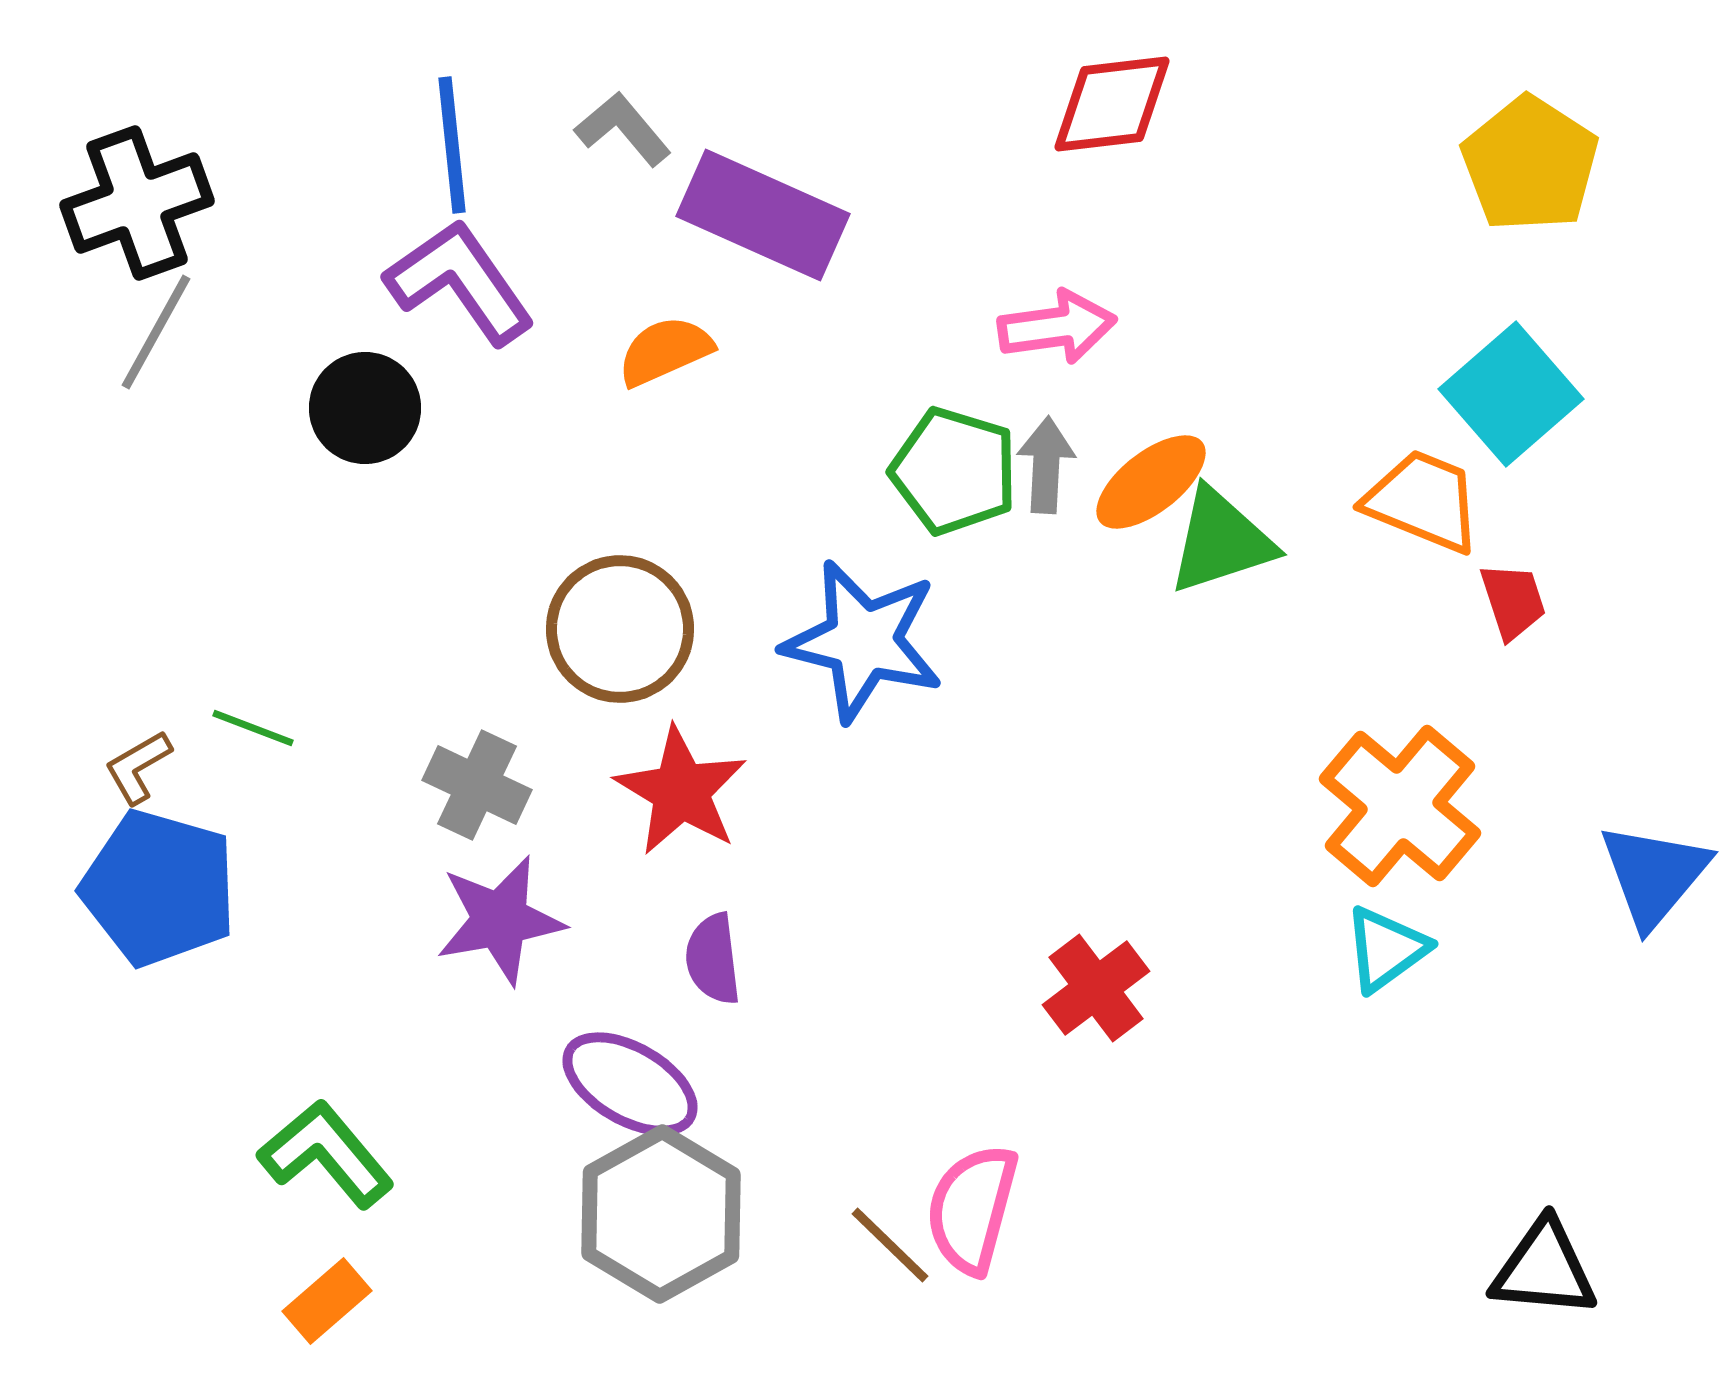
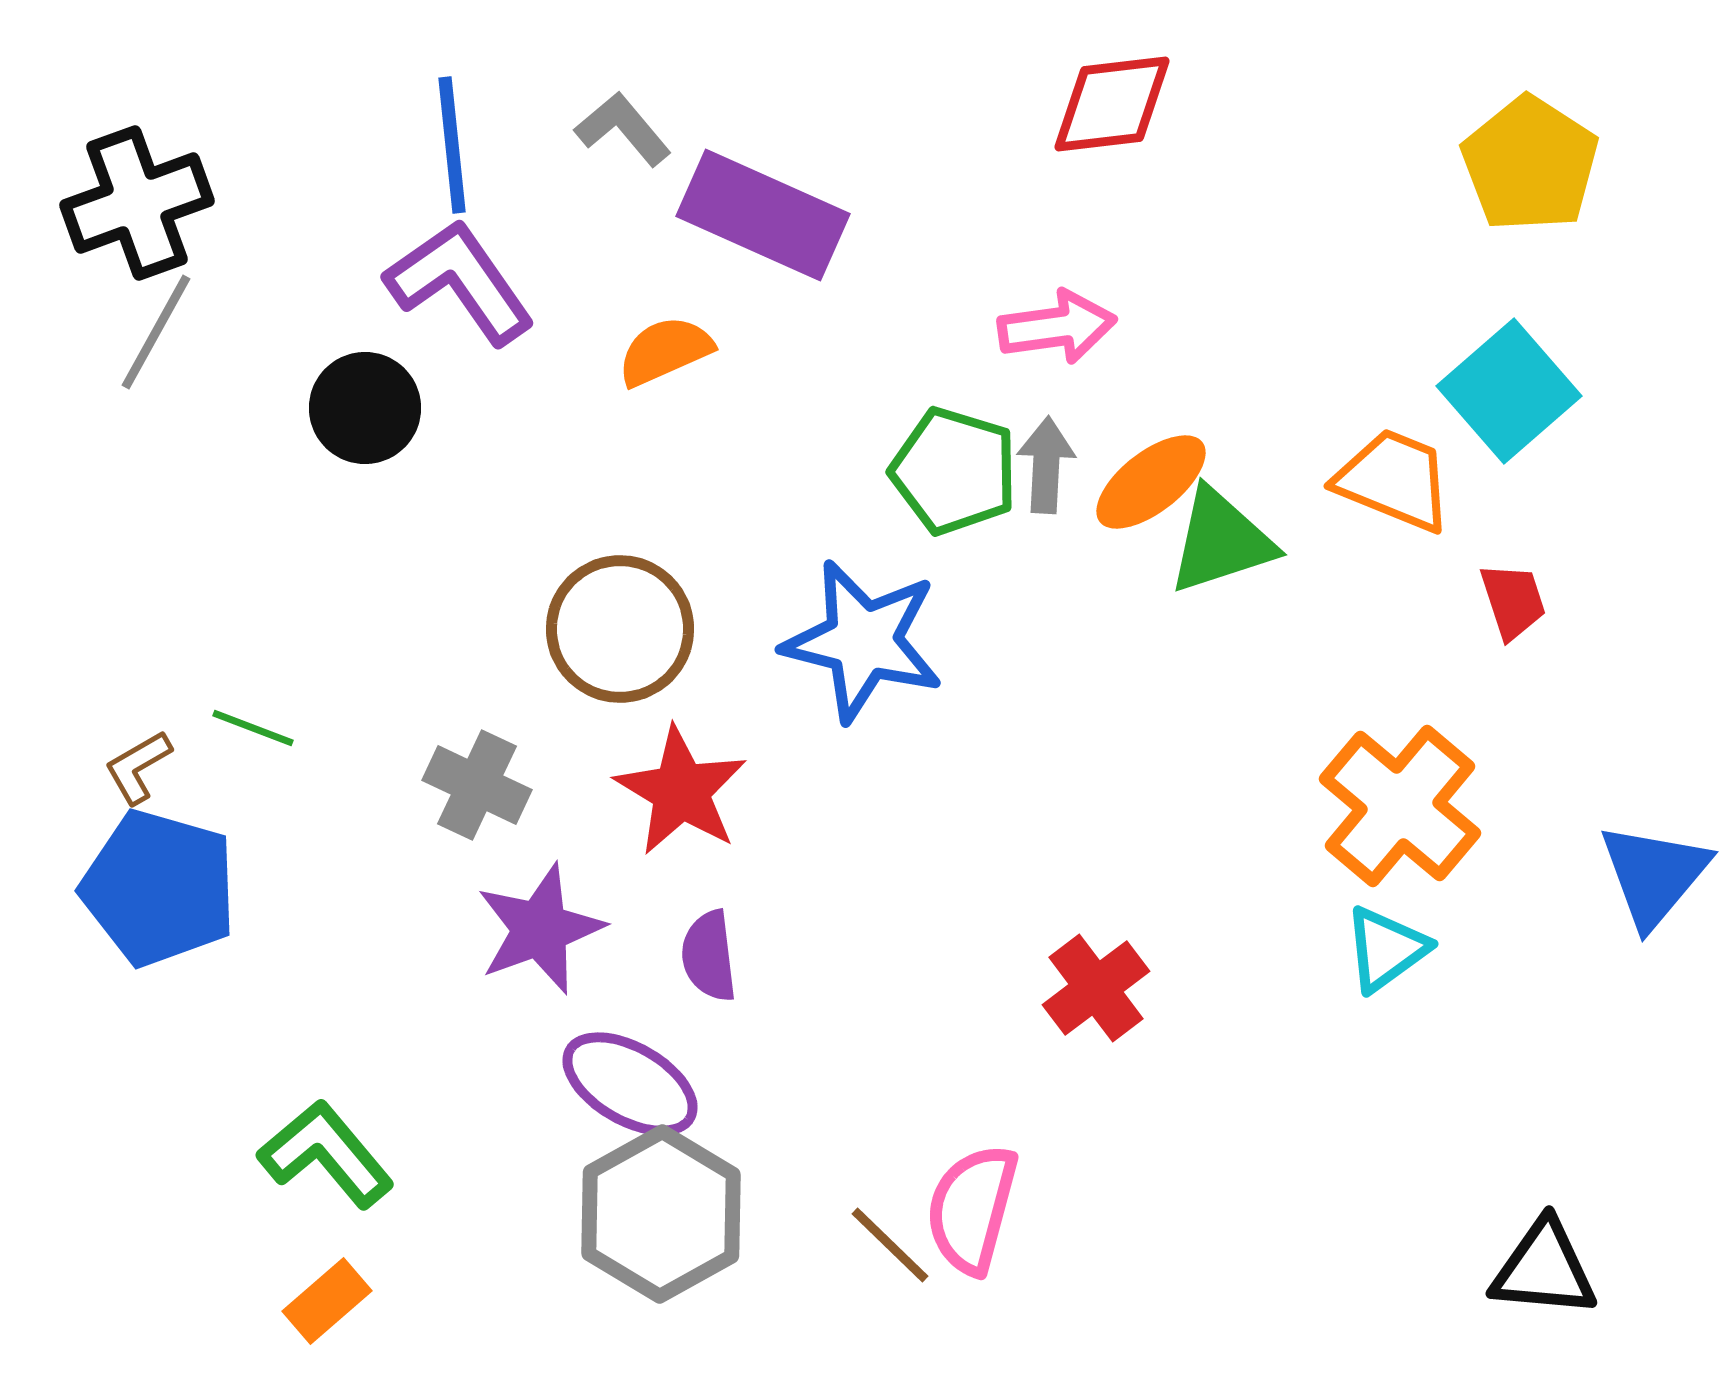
cyan square: moved 2 px left, 3 px up
orange trapezoid: moved 29 px left, 21 px up
purple star: moved 40 px right, 9 px down; rotated 10 degrees counterclockwise
purple semicircle: moved 4 px left, 3 px up
